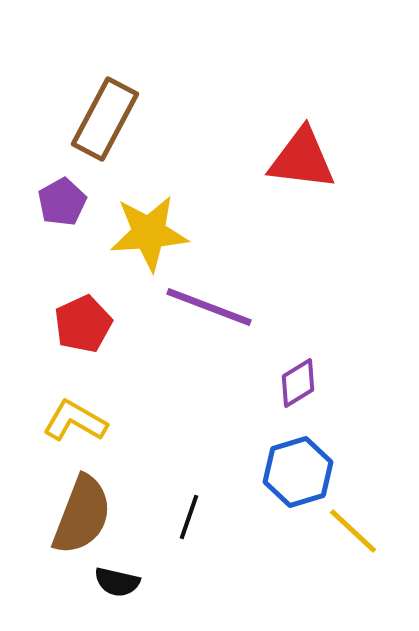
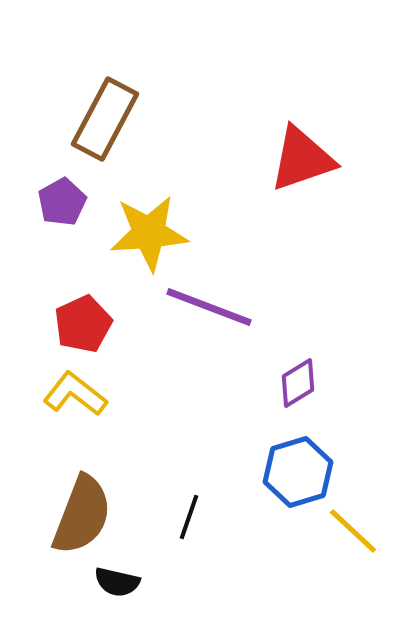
red triangle: rotated 26 degrees counterclockwise
yellow L-shape: moved 27 px up; rotated 8 degrees clockwise
